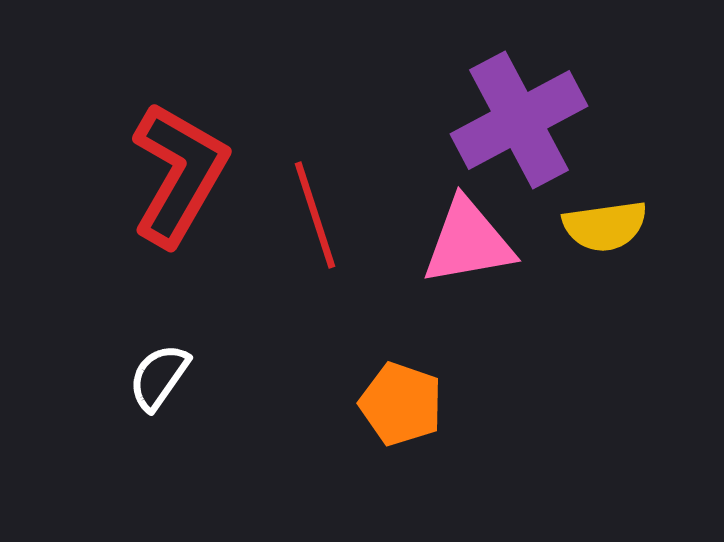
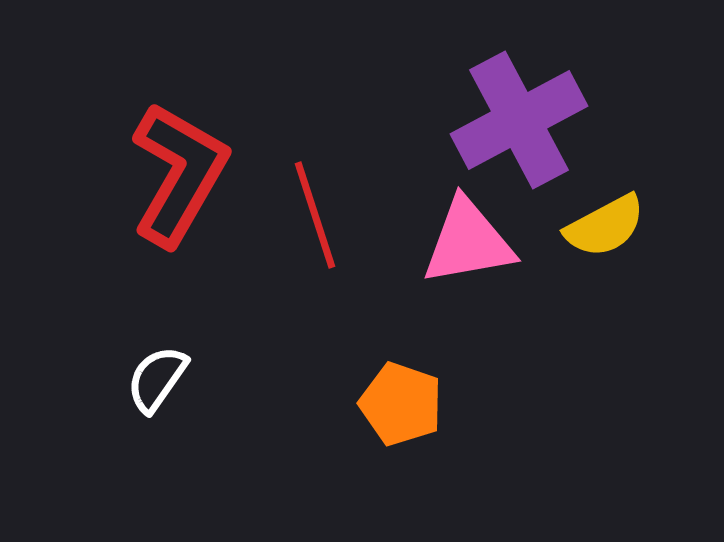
yellow semicircle: rotated 20 degrees counterclockwise
white semicircle: moved 2 px left, 2 px down
